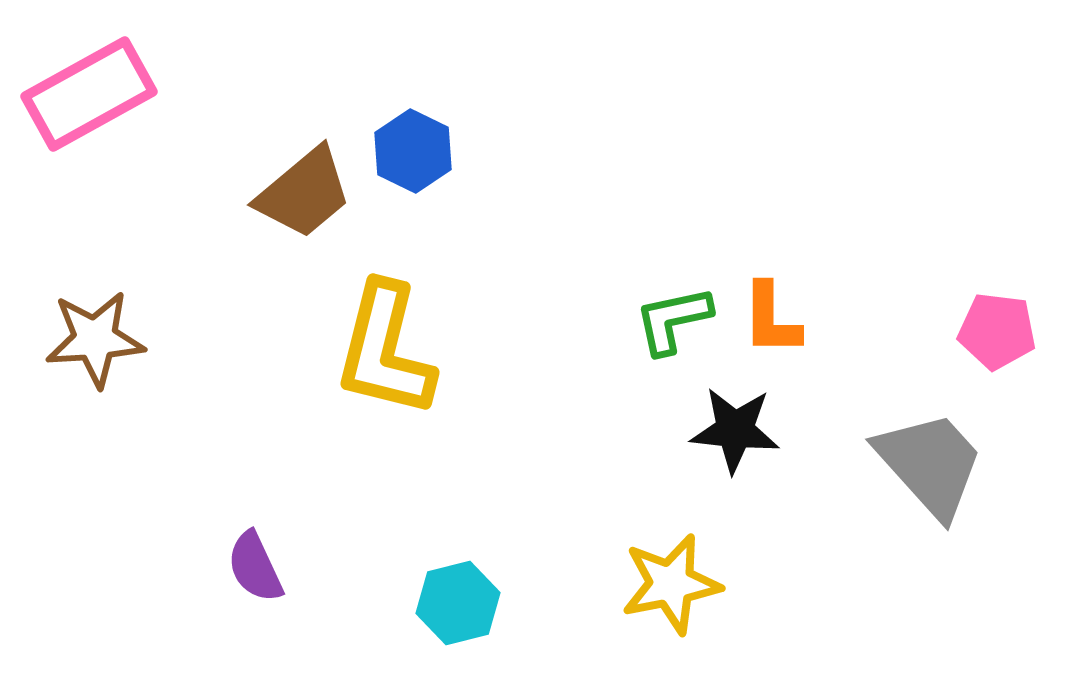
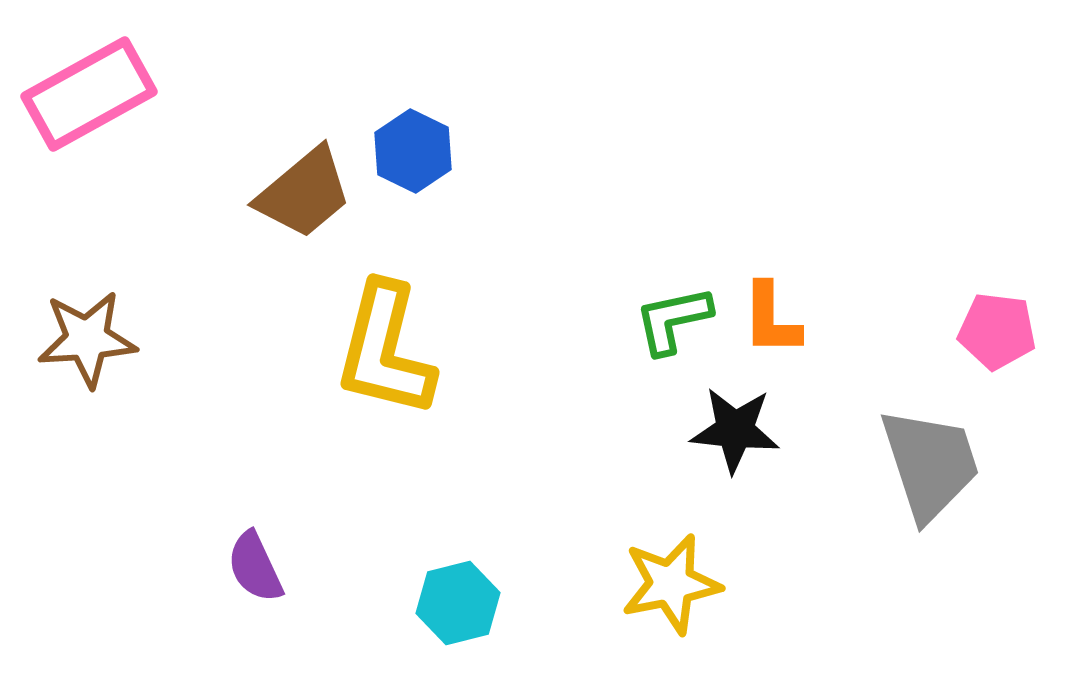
brown star: moved 8 px left
gray trapezoid: rotated 24 degrees clockwise
